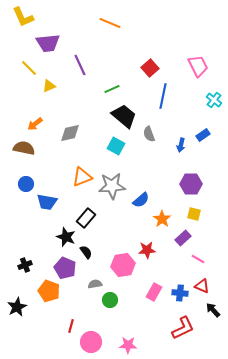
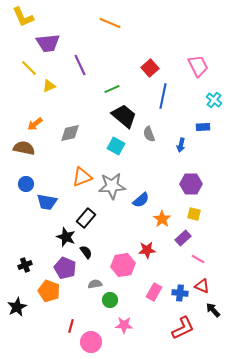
blue rectangle at (203, 135): moved 8 px up; rotated 32 degrees clockwise
pink star at (128, 345): moved 4 px left, 20 px up
